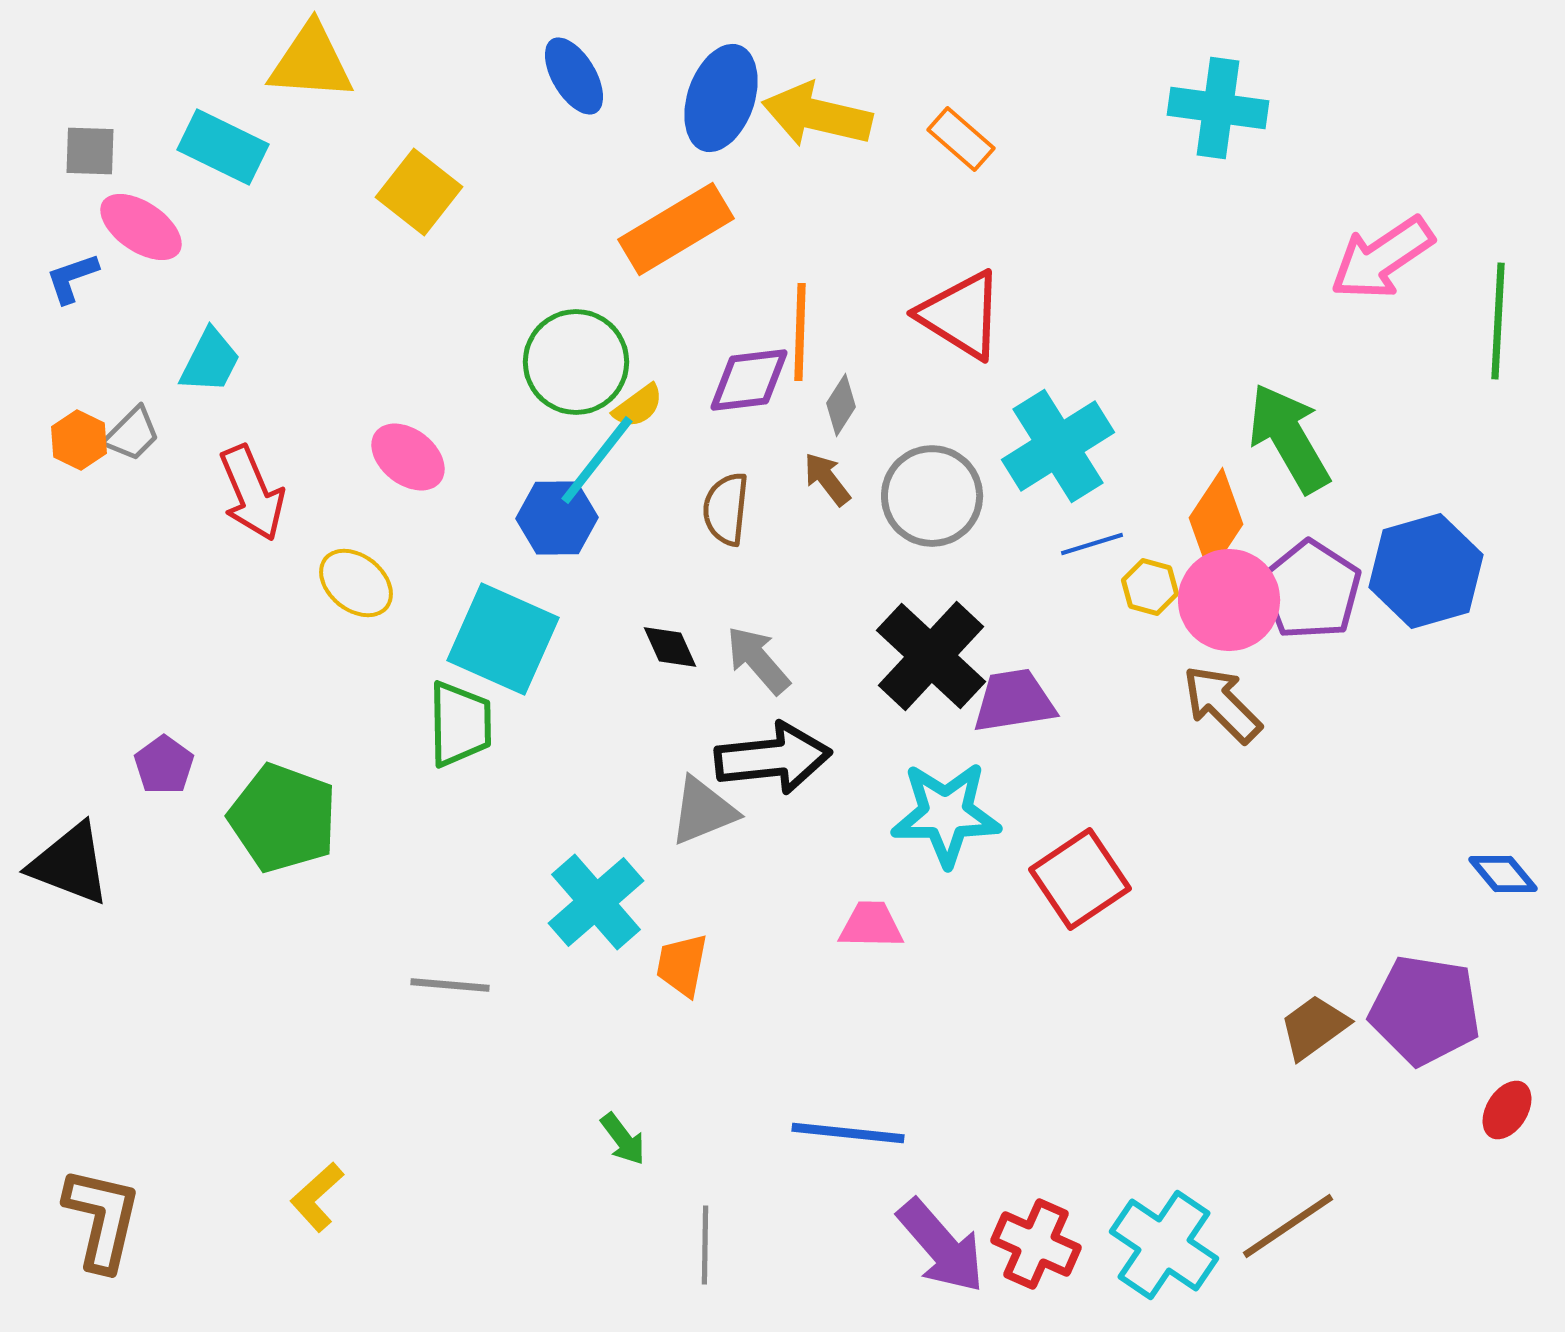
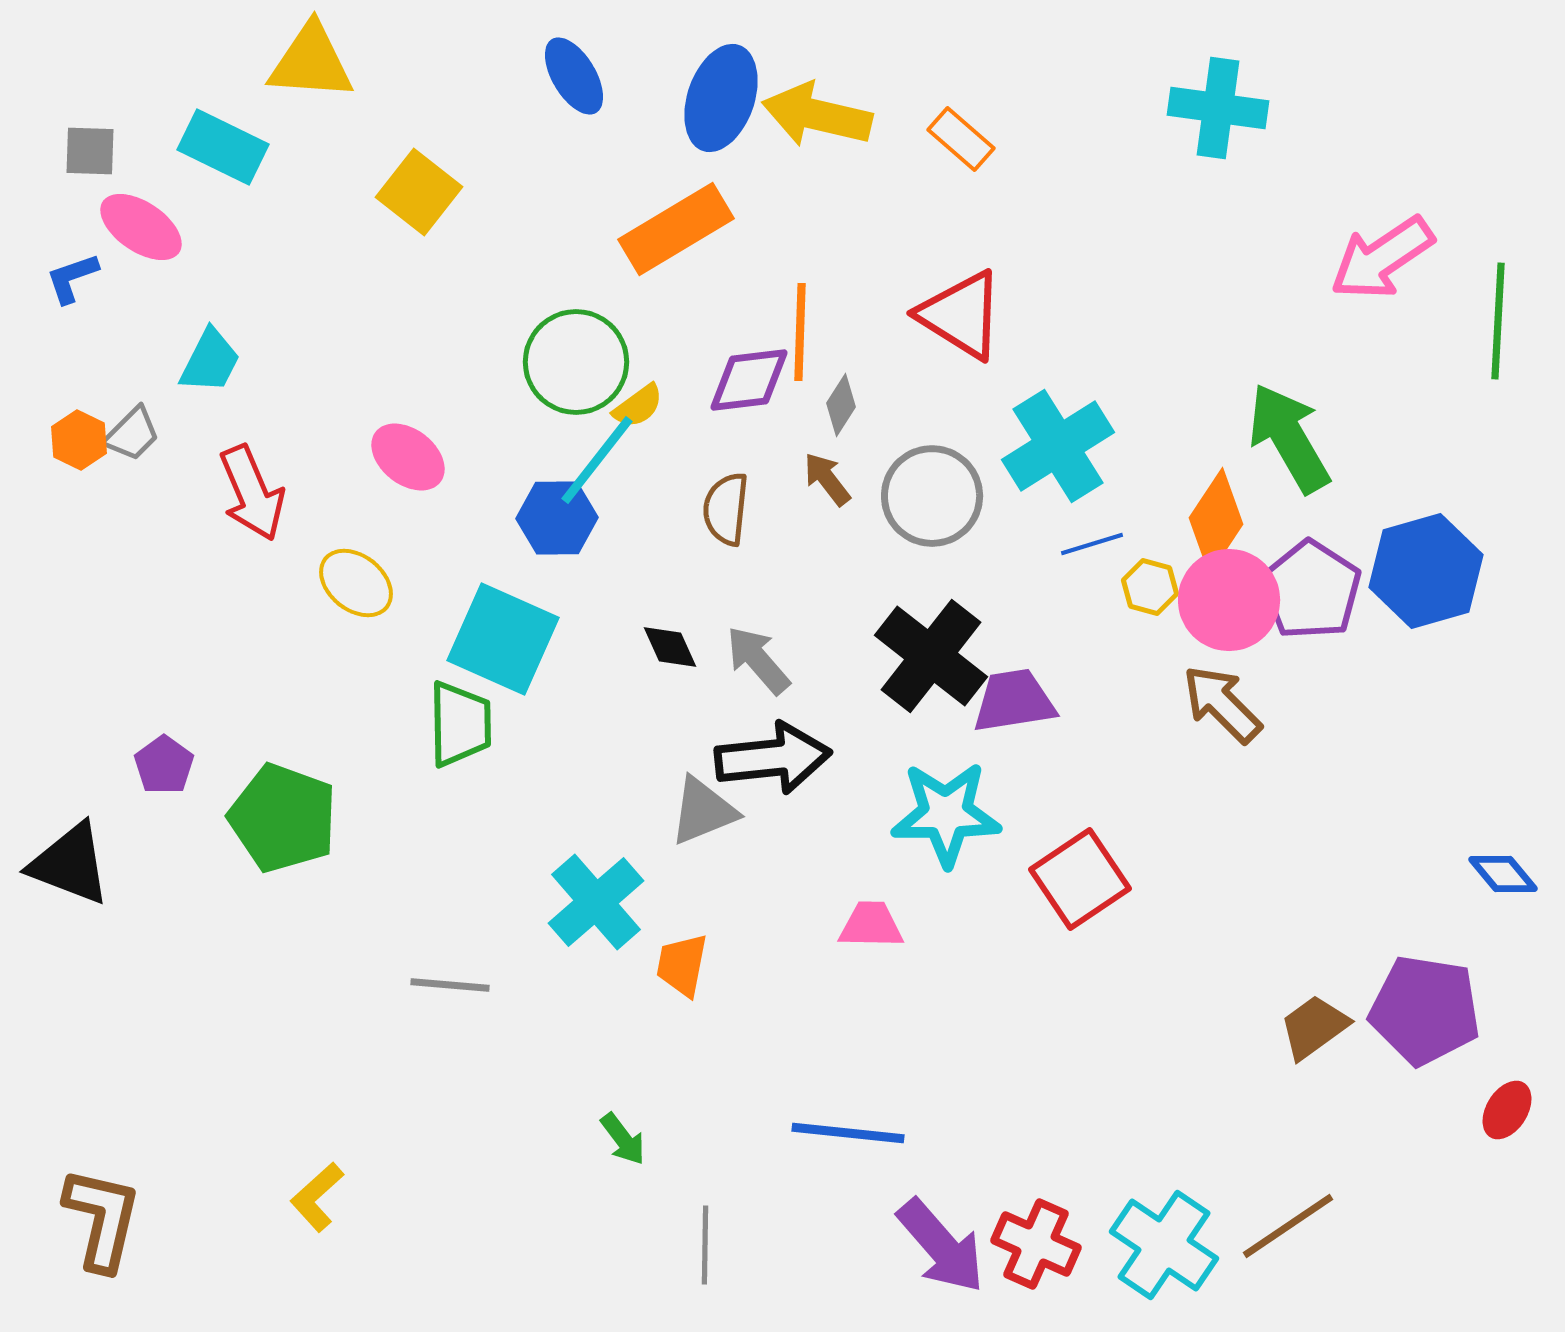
black cross at (931, 656): rotated 5 degrees counterclockwise
